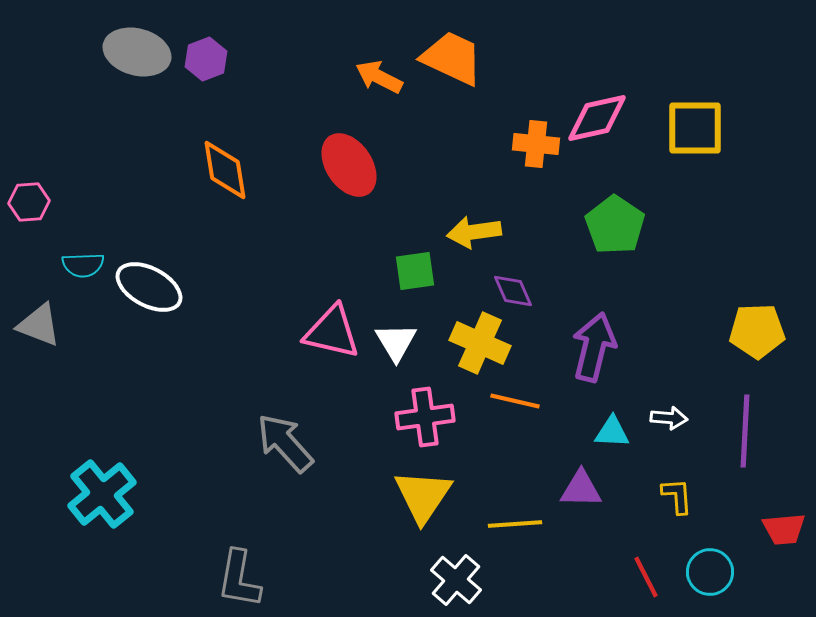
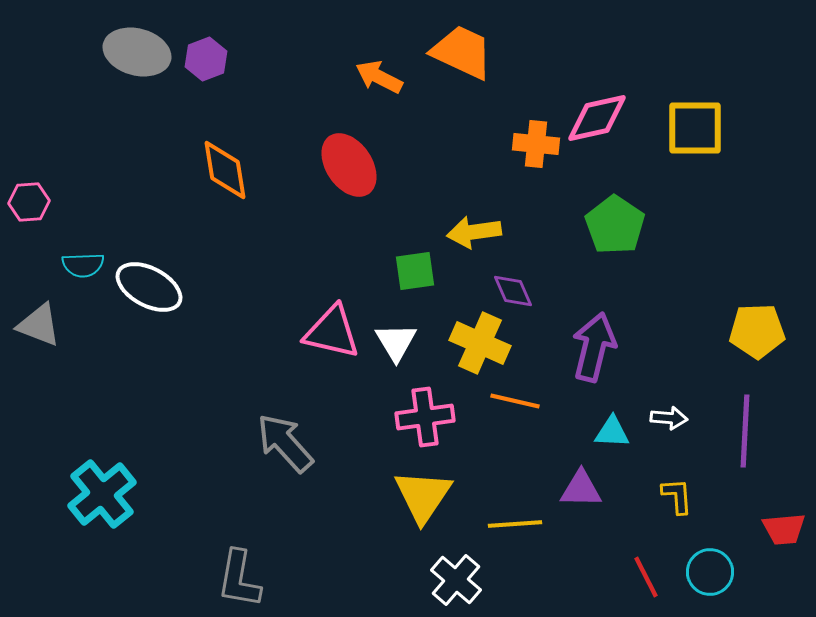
orange trapezoid: moved 10 px right, 6 px up
